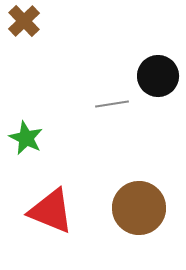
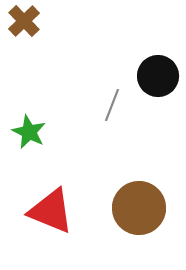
gray line: moved 1 px down; rotated 60 degrees counterclockwise
green star: moved 3 px right, 6 px up
